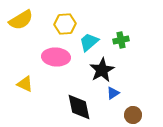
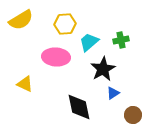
black star: moved 1 px right, 1 px up
